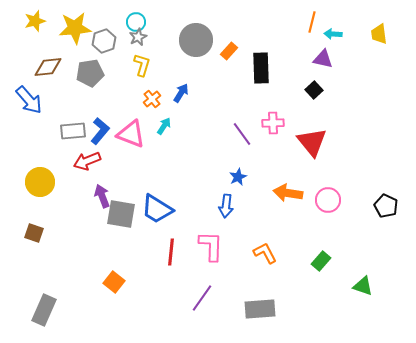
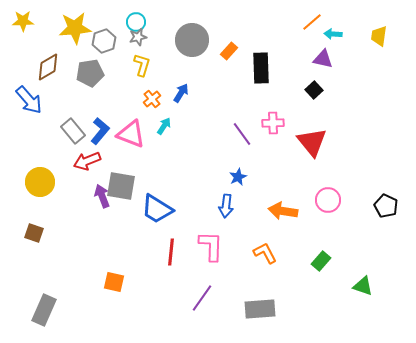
yellow star at (35, 21): moved 12 px left; rotated 15 degrees clockwise
orange line at (312, 22): rotated 35 degrees clockwise
yellow trapezoid at (379, 34): moved 2 px down; rotated 15 degrees clockwise
gray star at (138, 37): rotated 12 degrees clockwise
gray circle at (196, 40): moved 4 px left
brown diamond at (48, 67): rotated 24 degrees counterclockwise
gray rectangle at (73, 131): rotated 55 degrees clockwise
orange arrow at (288, 193): moved 5 px left, 18 px down
gray square at (121, 214): moved 28 px up
orange square at (114, 282): rotated 25 degrees counterclockwise
